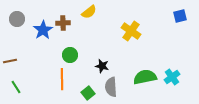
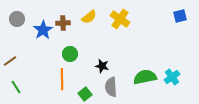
yellow semicircle: moved 5 px down
yellow cross: moved 11 px left, 12 px up
green circle: moved 1 px up
brown line: rotated 24 degrees counterclockwise
green square: moved 3 px left, 1 px down
